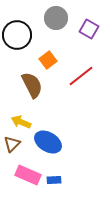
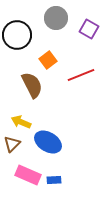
red line: moved 1 px up; rotated 16 degrees clockwise
